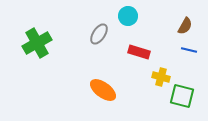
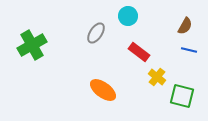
gray ellipse: moved 3 px left, 1 px up
green cross: moved 5 px left, 2 px down
red rectangle: rotated 20 degrees clockwise
yellow cross: moved 4 px left; rotated 24 degrees clockwise
